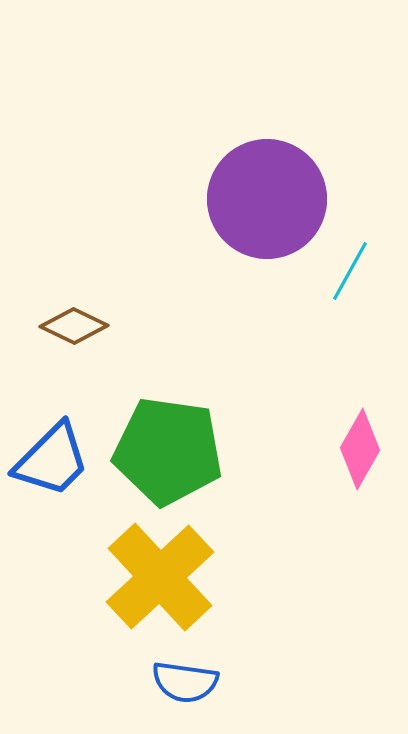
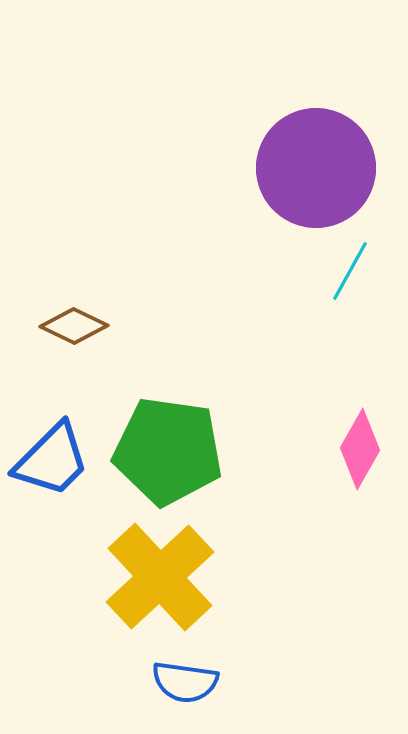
purple circle: moved 49 px right, 31 px up
